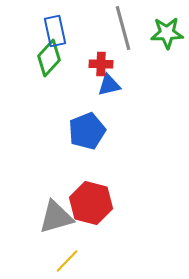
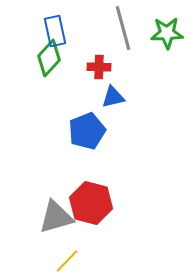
red cross: moved 2 px left, 3 px down
blue triangle: moved 4 px right, 12 px down
